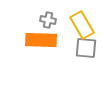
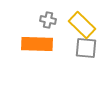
yellow rectangle: rotated 16 degrees counterclockwise
orange rectangle: moved 4 px left, 4 px down
